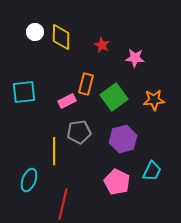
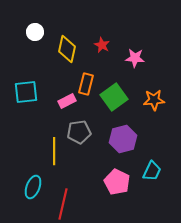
yellow diamond: moved 6 px right, 12 px down; rotated 12 degrees clockwise
cyan square: moved 2 px right
cyan ellipse: moved 4 px right, 7 px down
